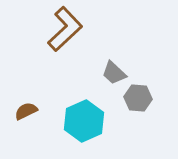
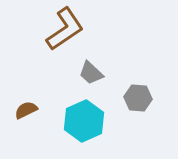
brown L-shape: rotated 9 degrees clockwise
gray trapezoid: moved 23 px left
brown semicircle: moved 1 px up
